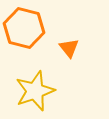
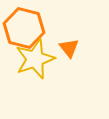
yellow star: moved 32 px up
